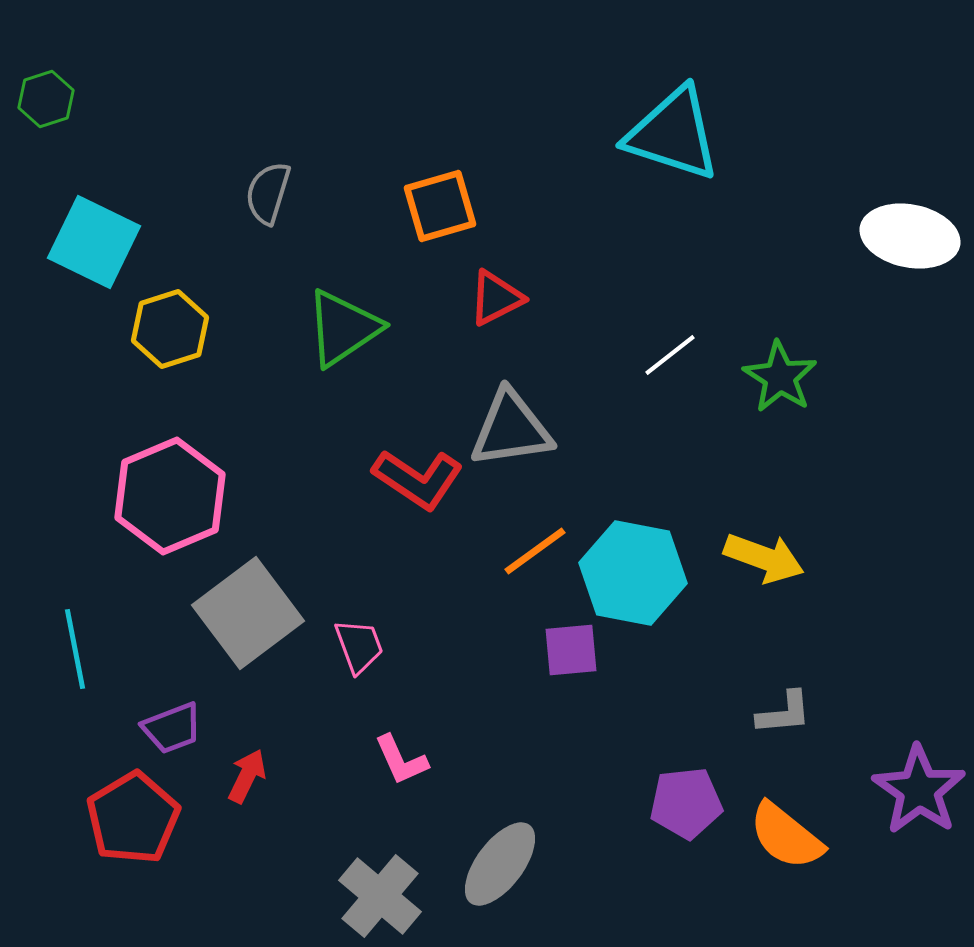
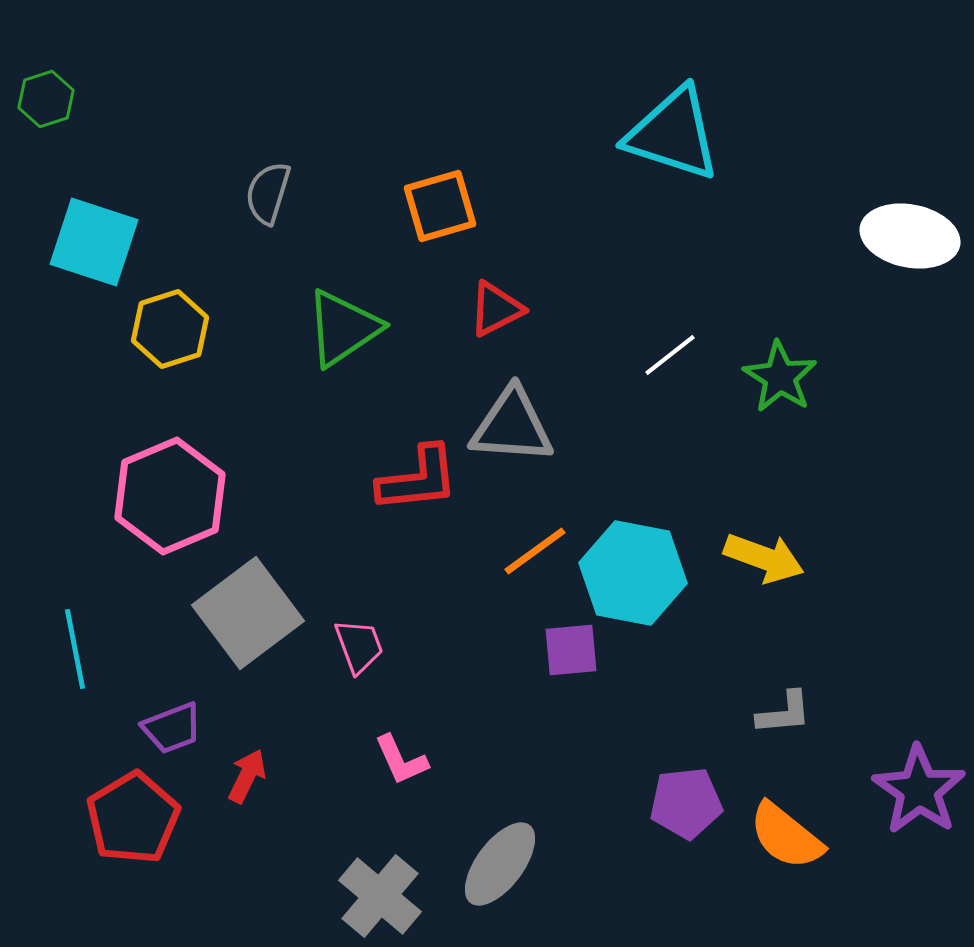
cyan square: rotated 8 degrees counterclockwise
red triangle: moved 11 px down
gray triangle: moved 1 px right, 3 px up; rotated 12 degrees clockwise
red L-shape: rotated 40 degrees counterclockwise
